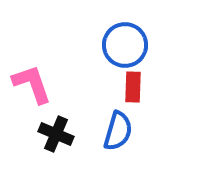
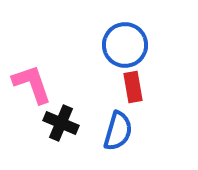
red rectangle: rotated 12 degrees counterclockwise
black cross: moved 5 px right, 11 px up
